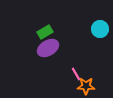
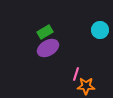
cyan circle: moved 1 px down
pink line: rotated 48 degrees clockwise
